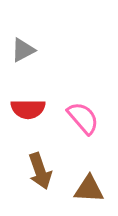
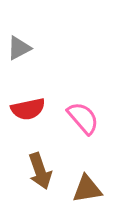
gray triangle: moved 4 px left, 2 px up
red semicircle: rotated 12 degrees counterclockwise
brown triangle: moved 2 px left; rotated 12 degrees counterclockwise
